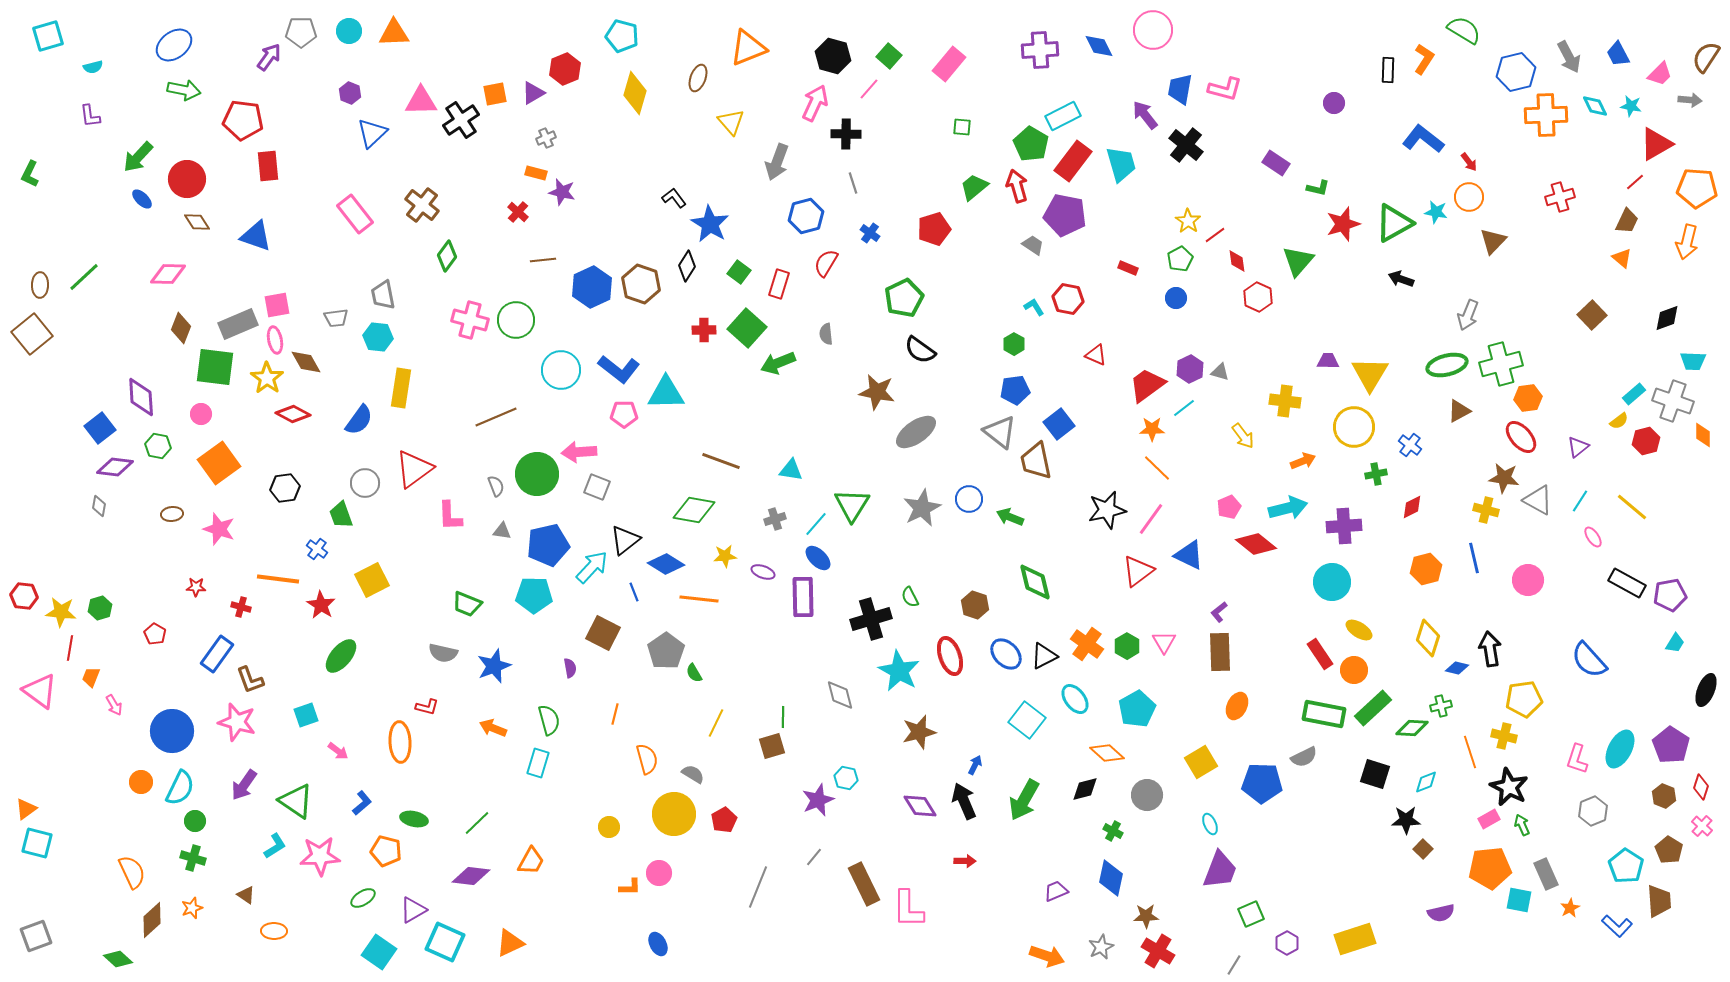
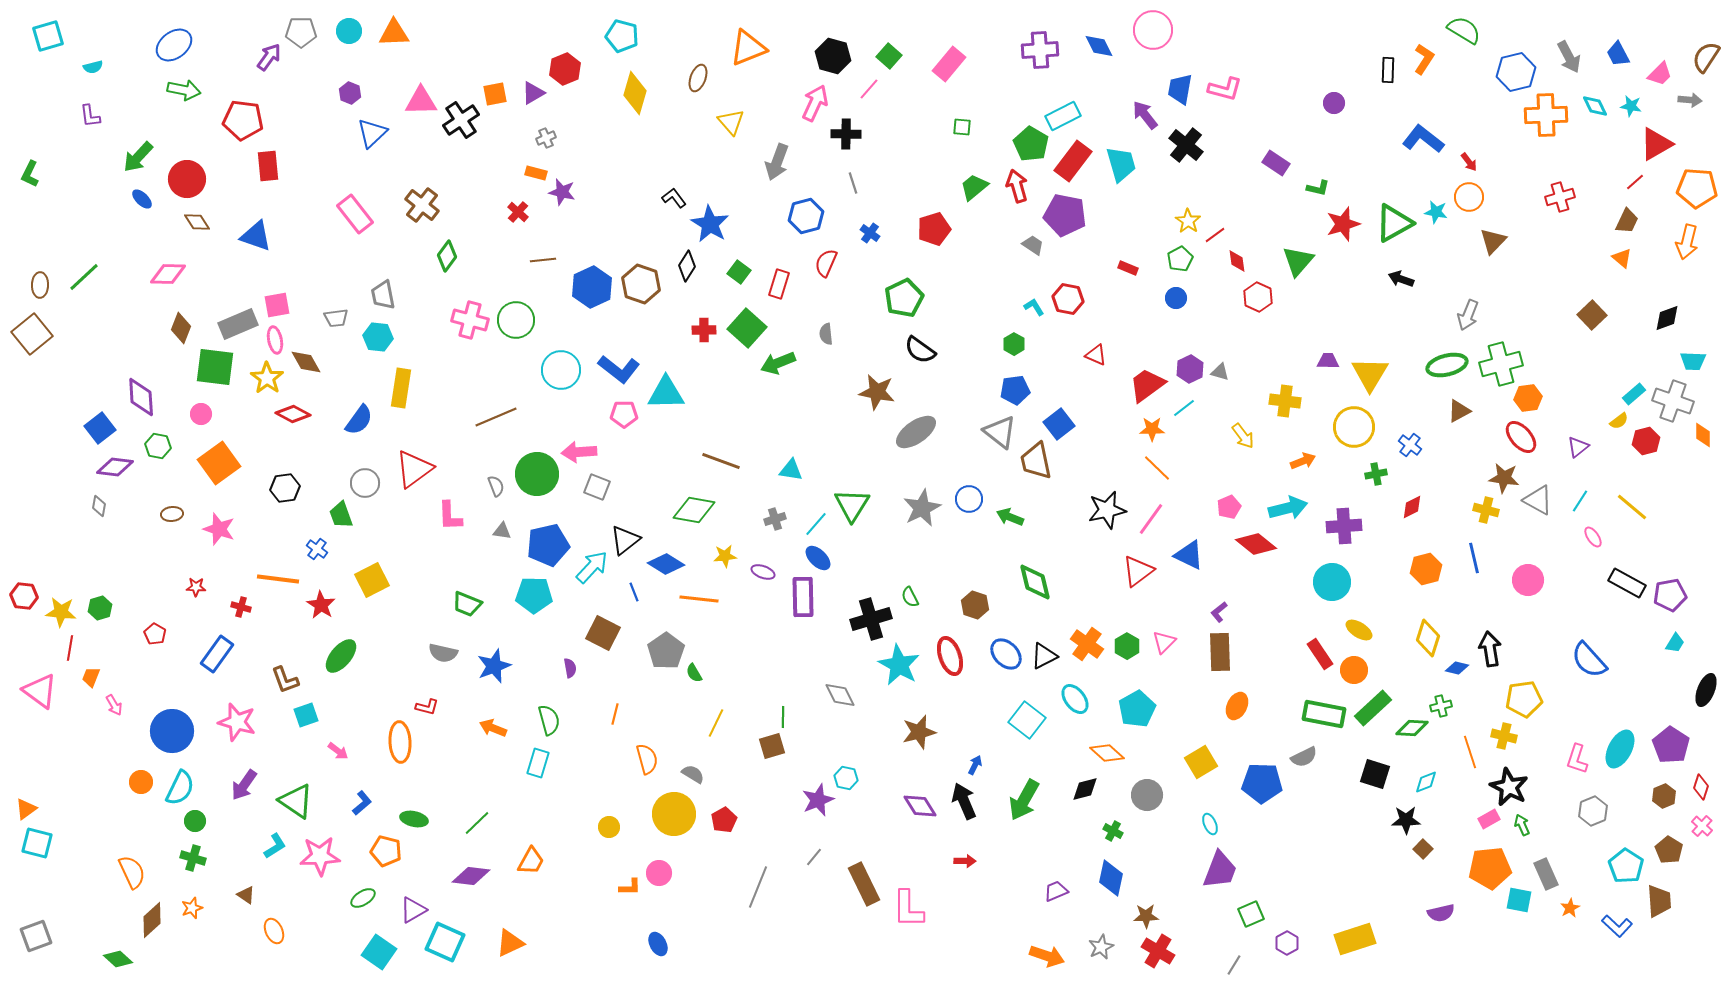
red semicircle at (826, 263): rotated 8 degrees counterclockwise
pink triangle at (1164, 642): rotated 15 degrees clockwise
cyan star at (899, 671): moved 6 px up
brown L-shape at (250, 680): moved 35 px right
gray diamond at (840, 695): rotated 12 degrees counterclockwise
brown hexagon at (1664, 796): rotated 15 degrees clockwise
orange ellipse at (274, 931): rotated 65 degrees clockwise
